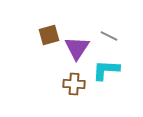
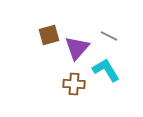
purple triangle: rotated 8 degrees clockwise
cyan L-shape: rotated 56 degrees clockwise
